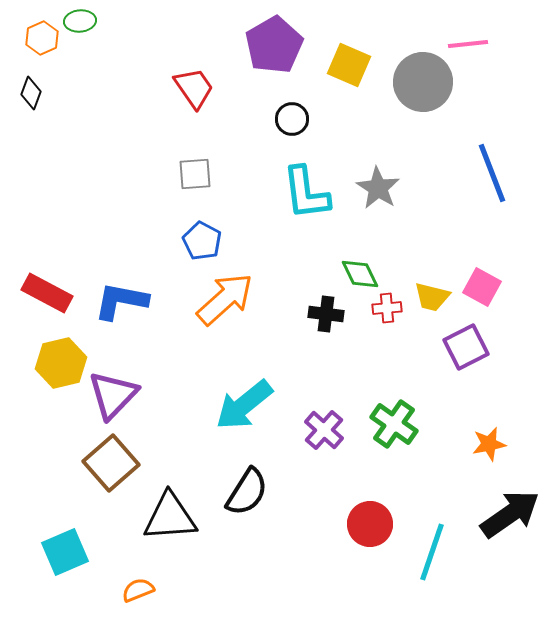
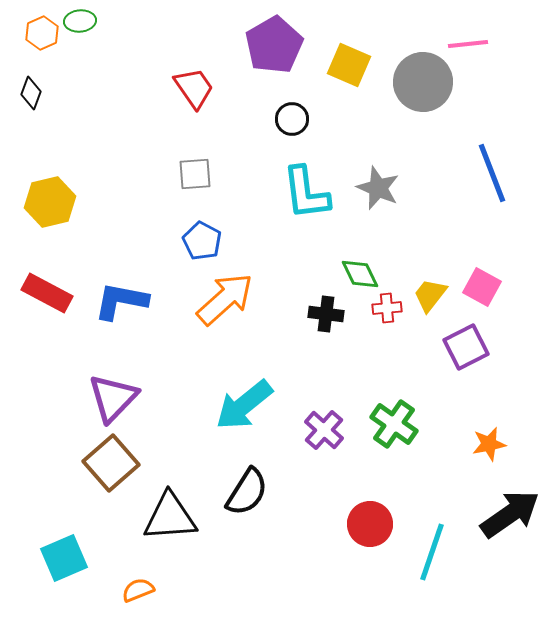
orange hexagon: moved 5 px up
gray star: rotated 9 degrees counterclockwise
yellow trapezoid: moved 2 px left, 2 px up; rotated 114 degrees clockwise
yellow hexagon: moved 11 px left, 161 px up
purple triangle: moved 3 px down
cyan square: moved 1 px left, 6 px down
